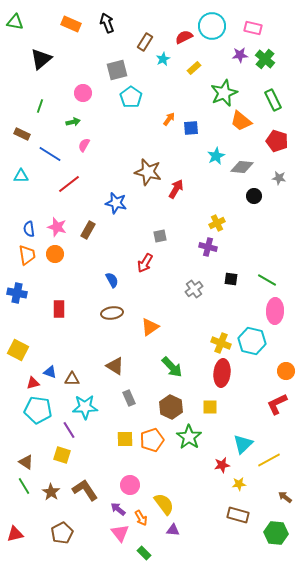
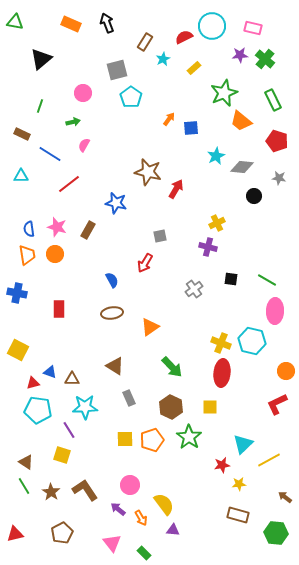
pink triangle at (120, 533): moved 8 px left, 10 px down
